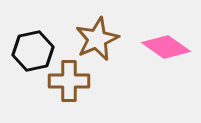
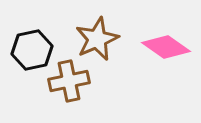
black hexagon: moved 1 px left, 1 px up
brown cross: rotated 12 degrees counterclockwise
